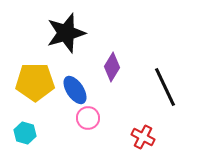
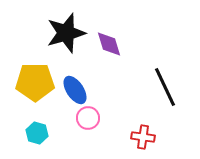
purple diamond: moved 3 px left, 23 px up; rotated 48 degrees counterclockwise
cyan hexagon: moved 12 px right
red cross: rotated 20 degrees counterclockwise
